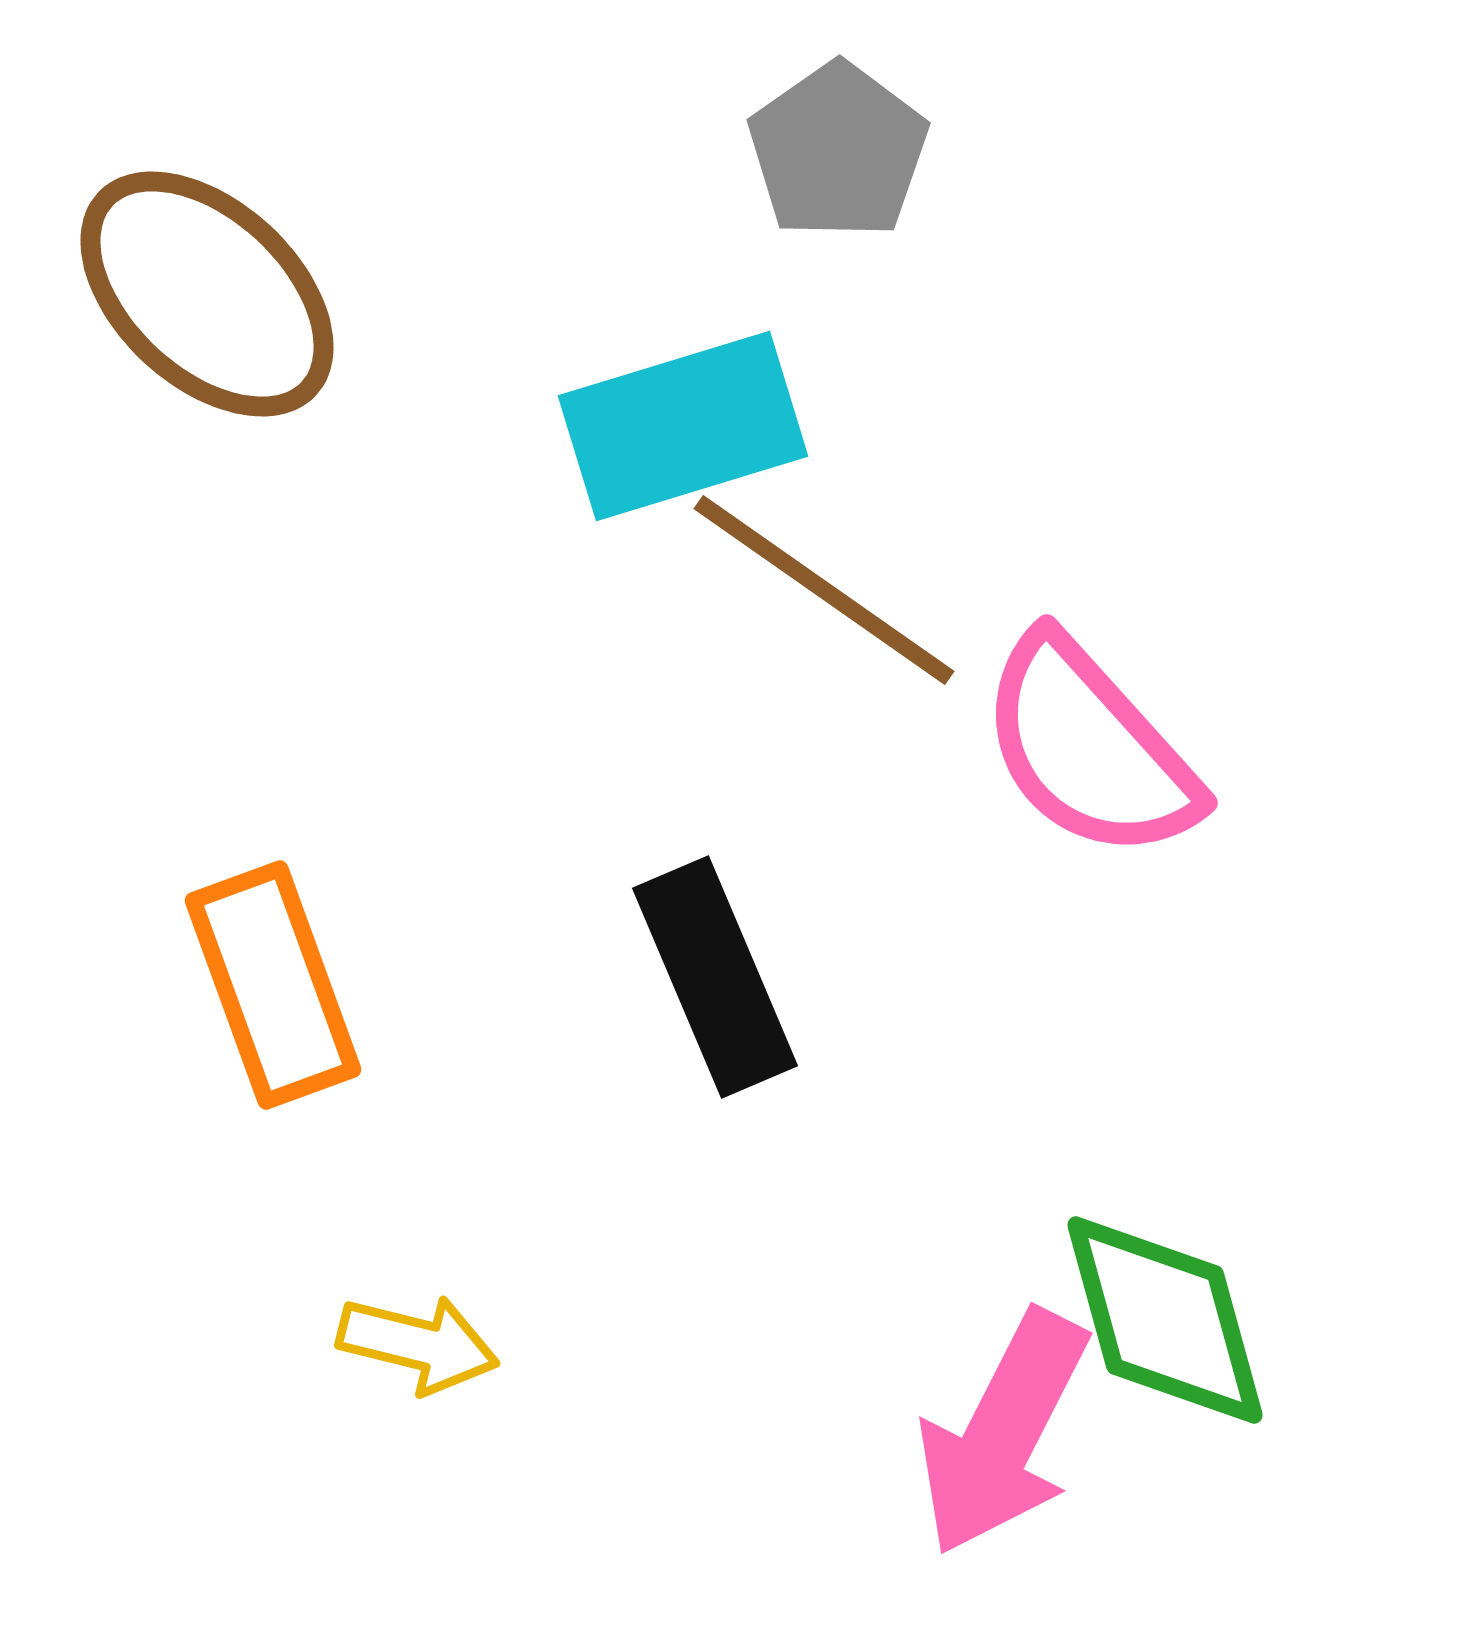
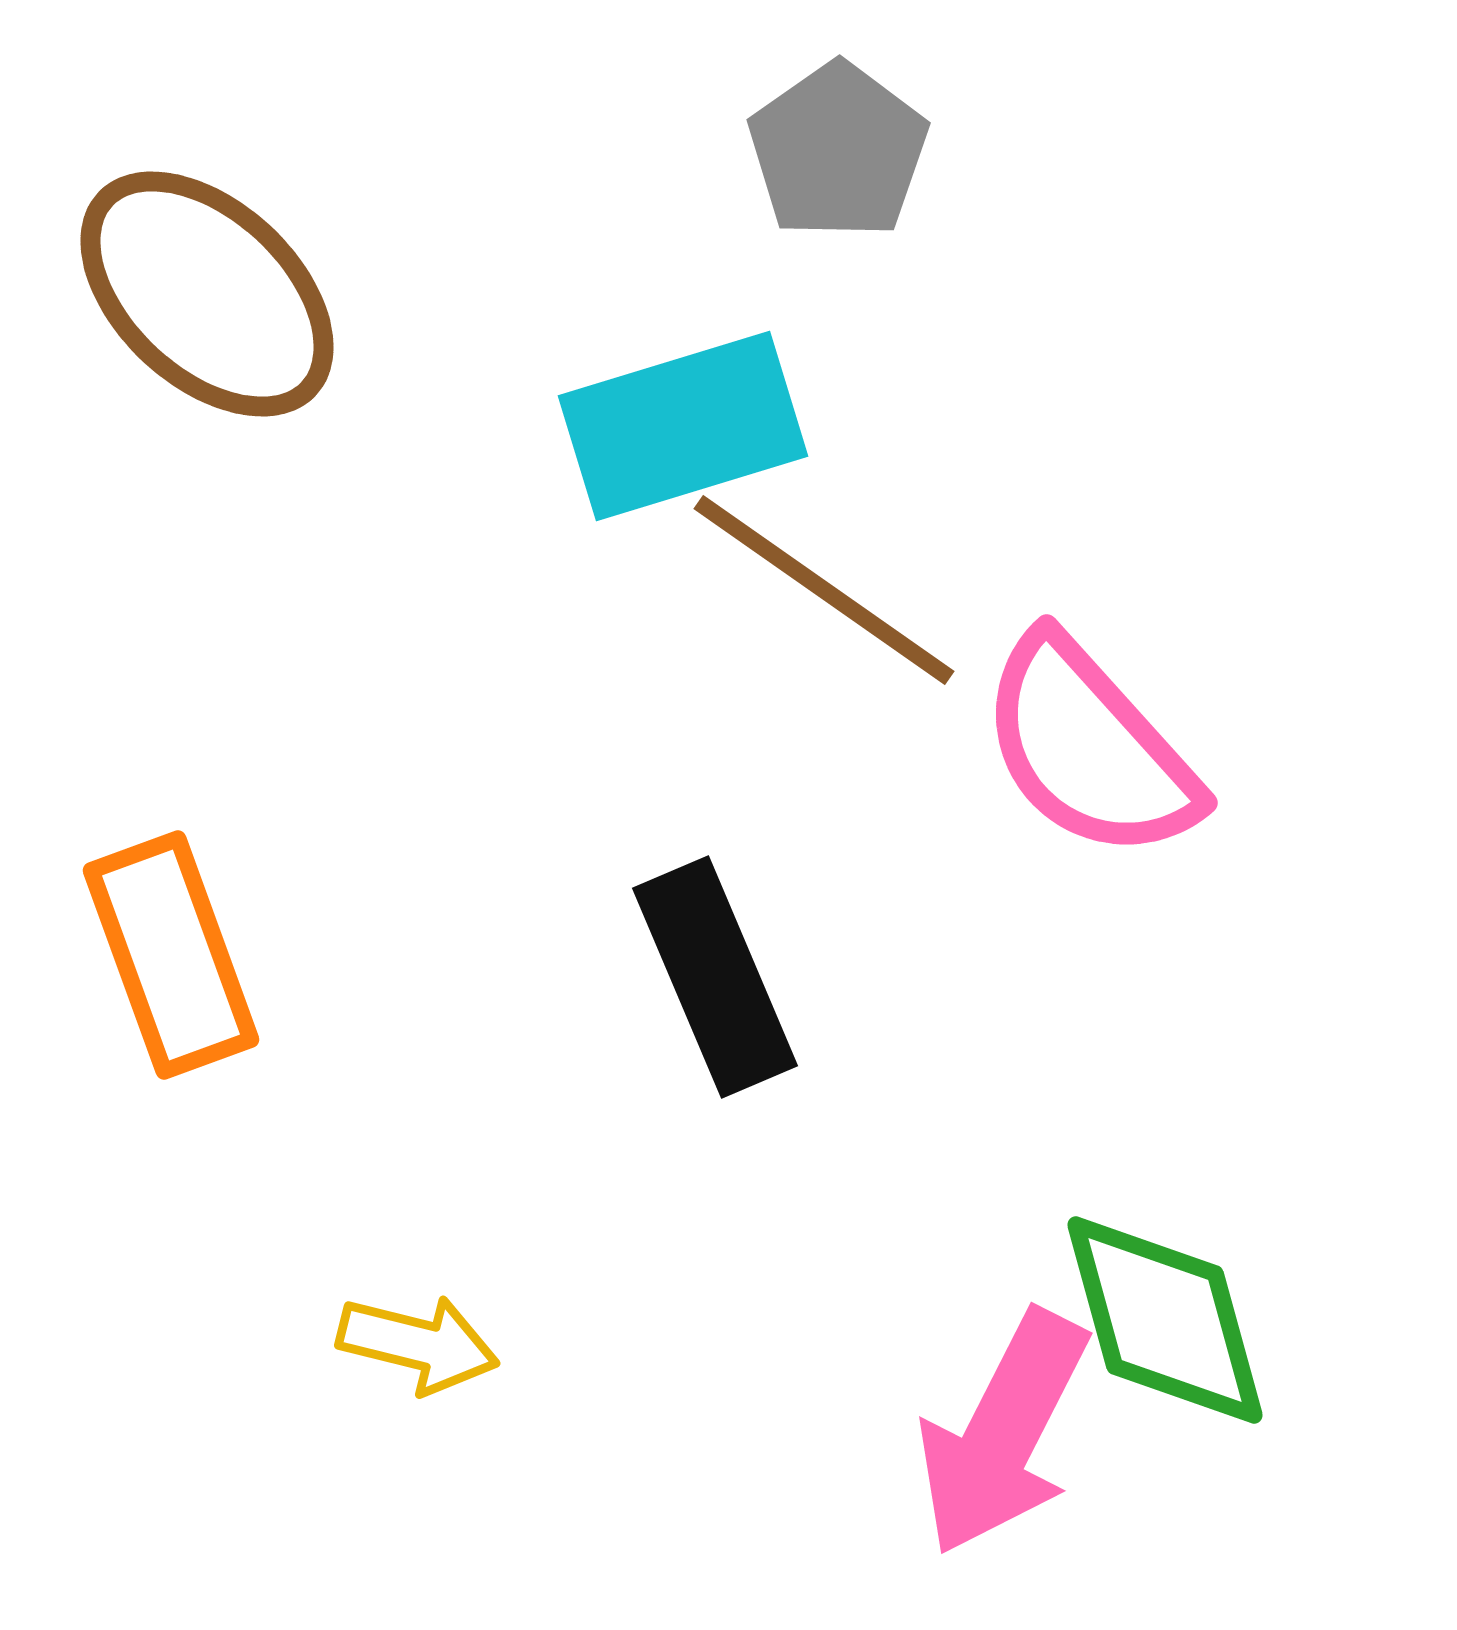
orange rectangle: moved 102 px left, 30 px up
